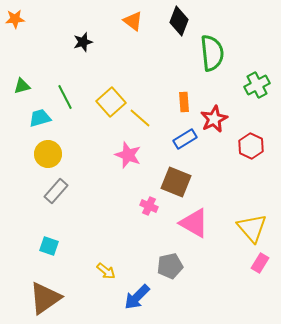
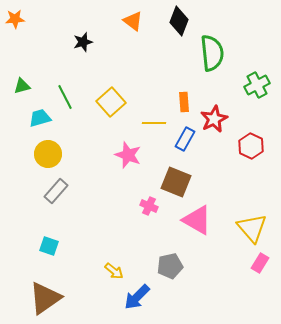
yellow line: moved 14 px right, 5 px down; rotated 40 degrees counterclockwise
blue rectangle: rotated 30 degrees counterclockwise
pink triangle: moved 3 px right, 3 px up
yellow arrow: moved 8 px right
